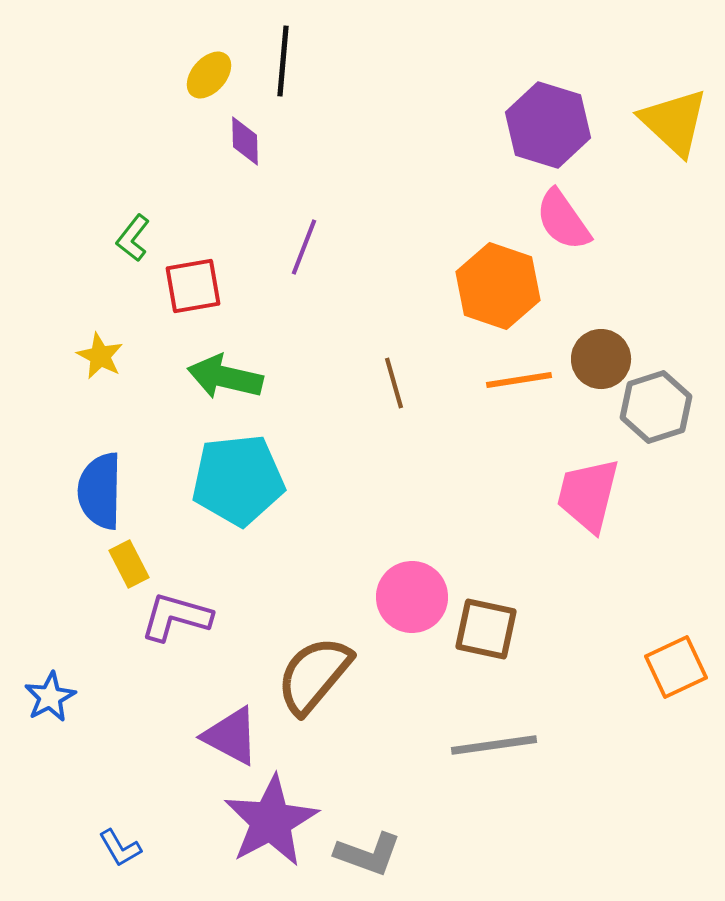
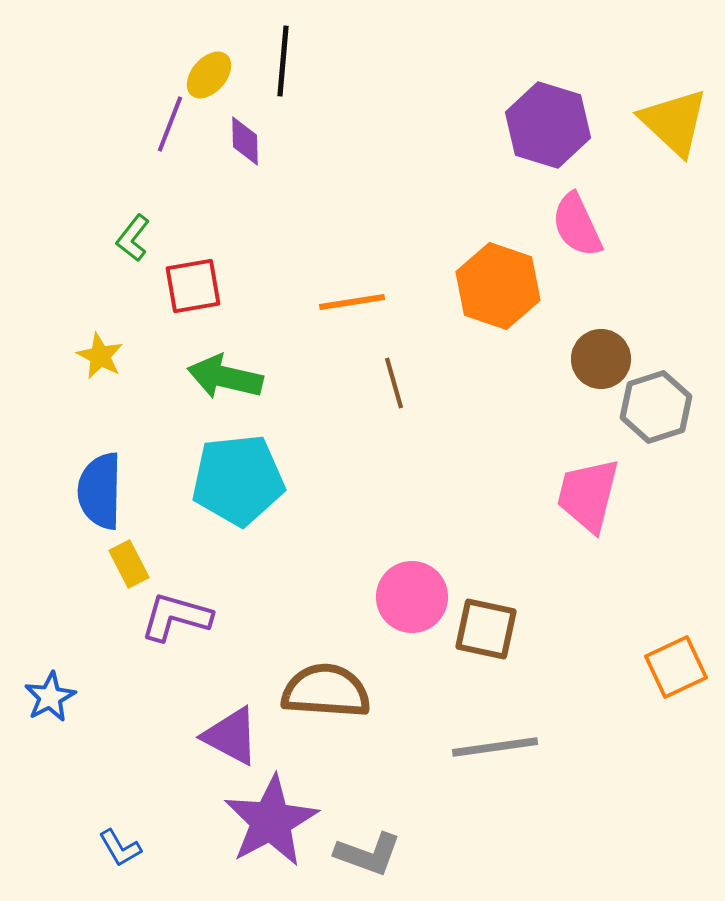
pink semicircle: moved 14 px right, 5 px down; rotated 10 degrees clockwise
purple line: moved 134 px left, 123 px up
orange line: moved 167 px left, 78 px up
brown semicircle: moved 12 px right, 16 px down; rotated 54 degrees clockwise
gray line: moved 1 px right, 2 px down
